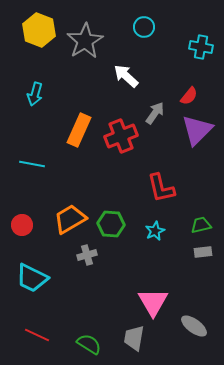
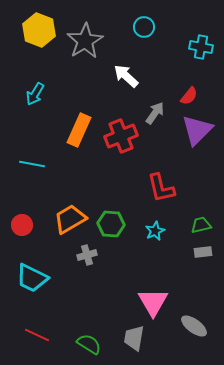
cyan arrow: rotated 15 degrees clockwise
